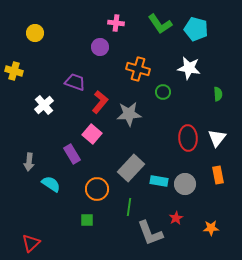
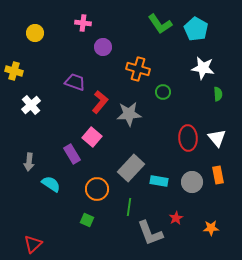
pink cross: moved 33 px left
cyan pentagon: rotated 15 degrees clockwise
purple circle: moved 3 px right
white star: moved 14 px right
white cross: moved 13 px left
pink square: moved 3 px down
white triangle: rotated 18 degrees counterclockwise
gray circle: moved 7 px right, 2 px up
green square: rotated 24 degrees clockwise
red triangle: moved 2 px right, 1 px down
